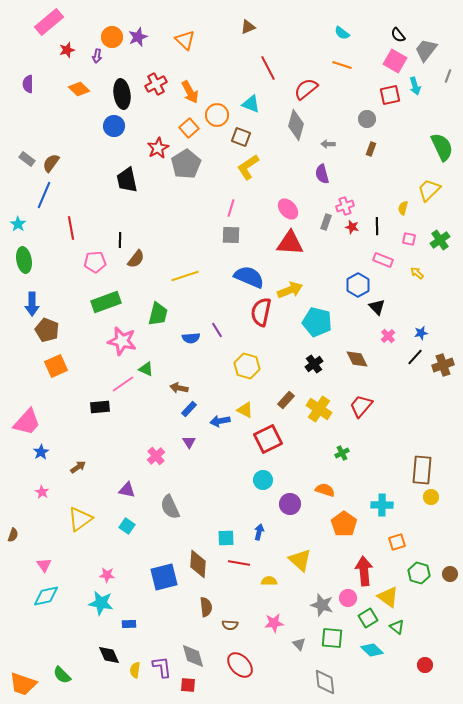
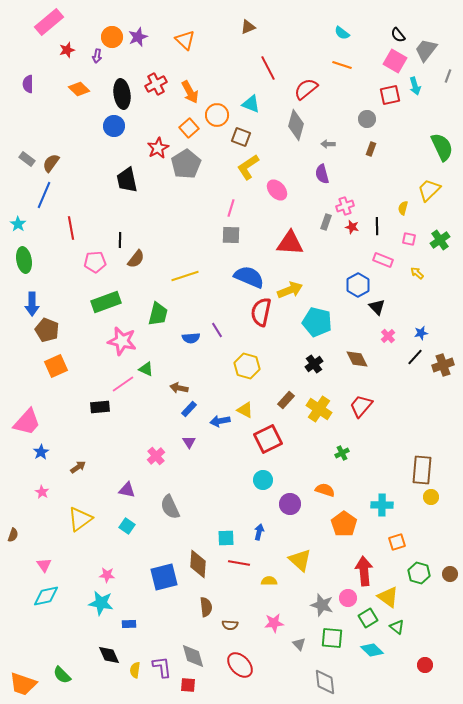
pink ellipse at (288, 209): moved 11 px left, 19 px up
